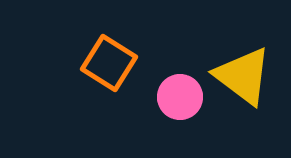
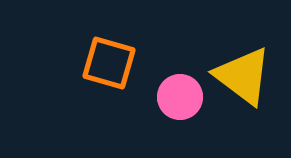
orange square: rotated 16 degrees counterclockwise
